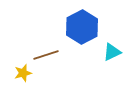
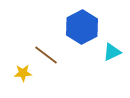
brown line: rotated 55 degrees clockwise
yellow star: rotated 12 degrees clockwise
